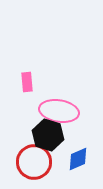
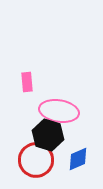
red circle: moved 2 px right, 2 px up
